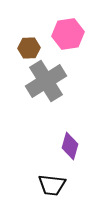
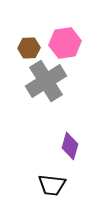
pink hexagon: moved 3 px left, 9 px down
